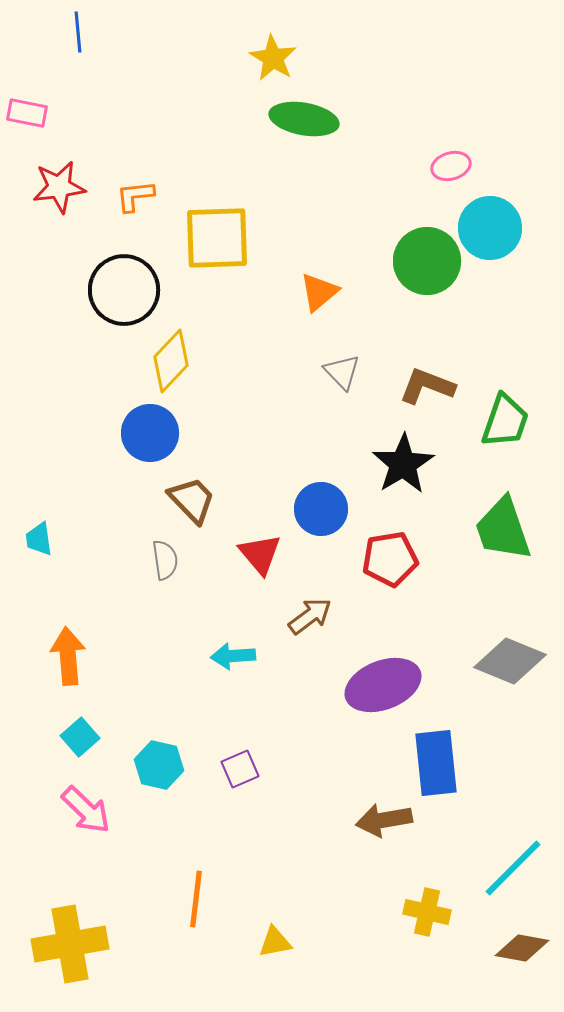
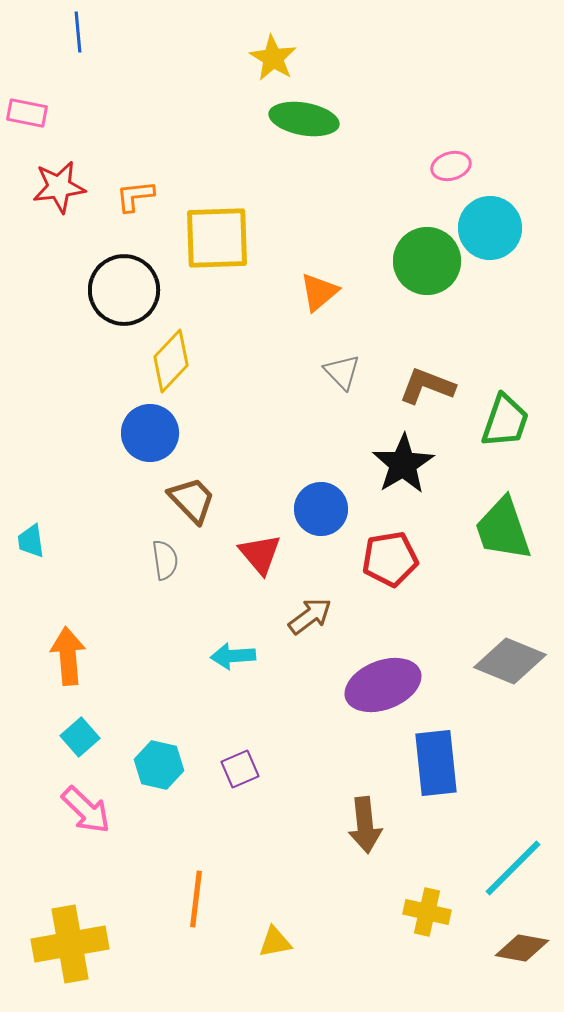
cyan trapezoid at (39, 539): moved 8 px left, 2 px down
brown arrow at (384, 820): moved 19 px left, 5 px down; rotated 86 degrees counterclockwise
